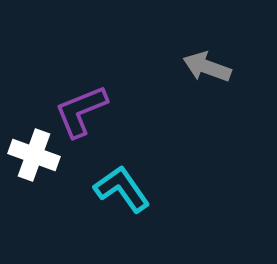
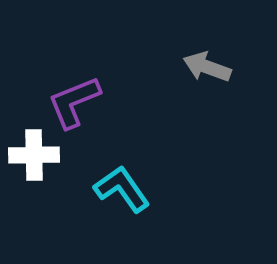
purple L-shape: moved 7 px left, 9 px up
white cross: rotated 21 degrees counterclockwise
